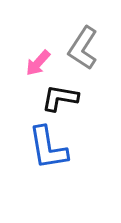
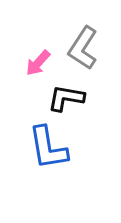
black L-shape: moved 6 px right
